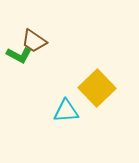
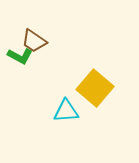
green L-shape: moved 1 px right, 1 px down
yellow square: moved 2 px left; rotated 6 degrees counterclockwise
